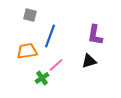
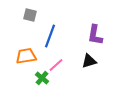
orange trapezoid: moved 1 px left, 5 px down
green cross: rotated 16 degrees counterclockwise
